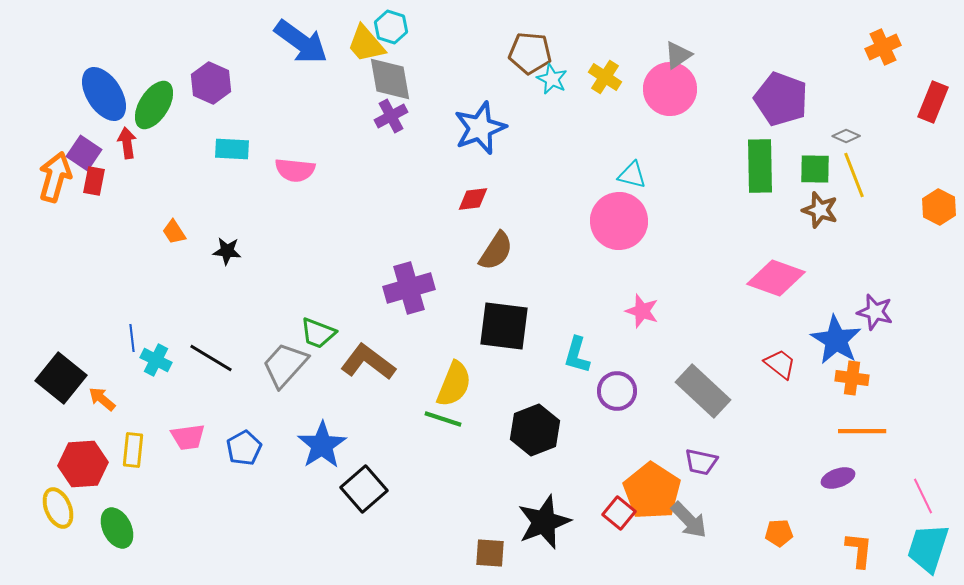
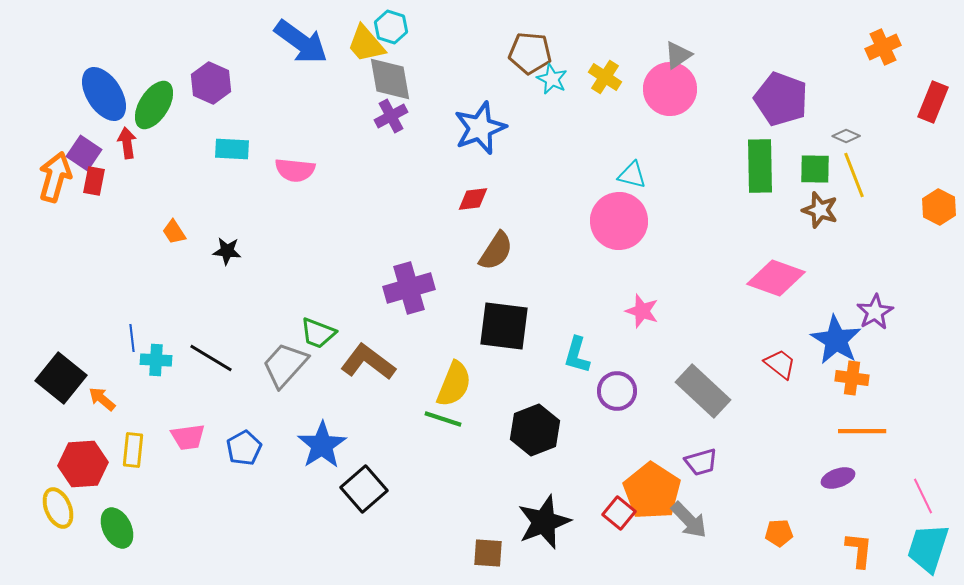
purple star at (875, 312): rotated 27 degrees clockwise
cyan cross at (156, 360): rotated 24 degrees counterclockwise
purple trapezoid at (701, 462): rotated 28 degrees counterclockwise
brown square at (490, 553): moved 2 px left
